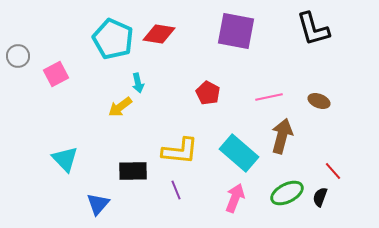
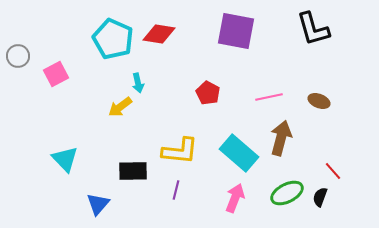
brown arrow: moved 1 px left, 2 px down
purple line: rotated 36 degrees clockwise
